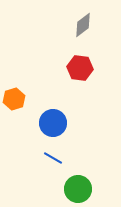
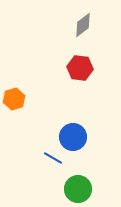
blue circle: moved 20 px right, 14 px down
